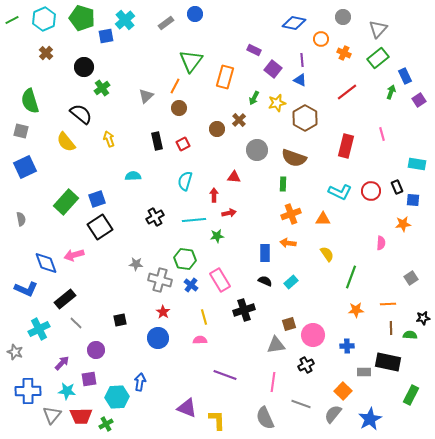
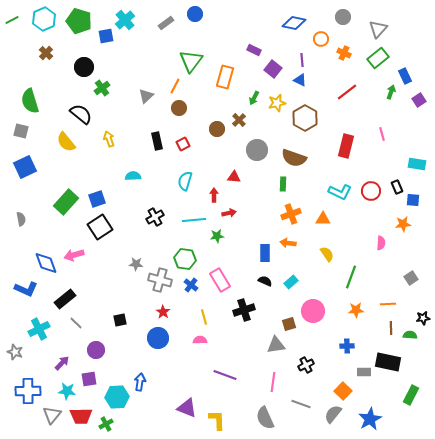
green pentagon at (82, 18): moved 3 px left, 3 px down
pink circle at (313, 335): moved 24 px up
